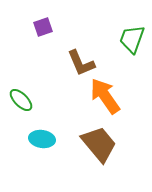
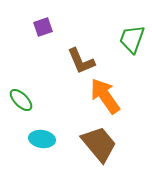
brown L-shape: moved 2 px up
